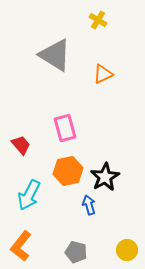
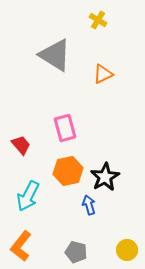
cyan arrow: moved 1 px left, 1 px down
